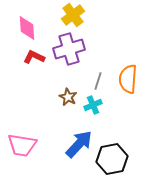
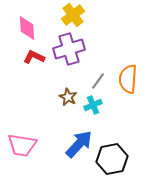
gray line: rotated 18 degrees clockwise
